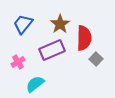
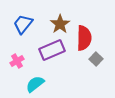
pink cross: moved 1 px left, 1 px up
